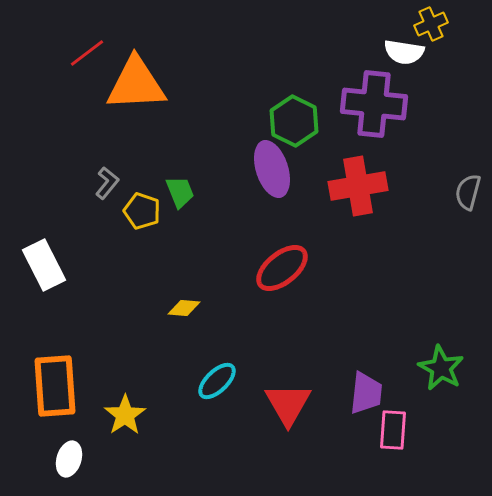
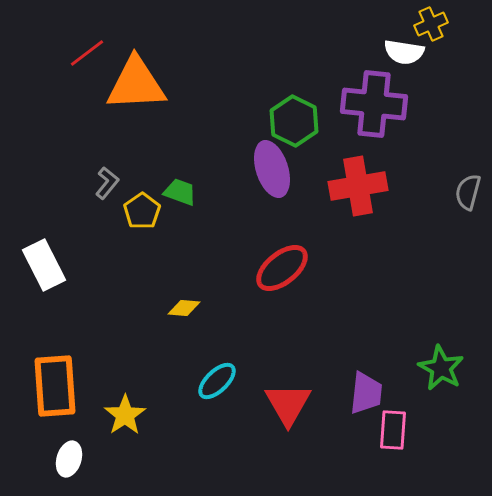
green trapezoid: rotated 48 degrees counterclockwise
yellow pentagon: rotated 18 degrees clockwise
